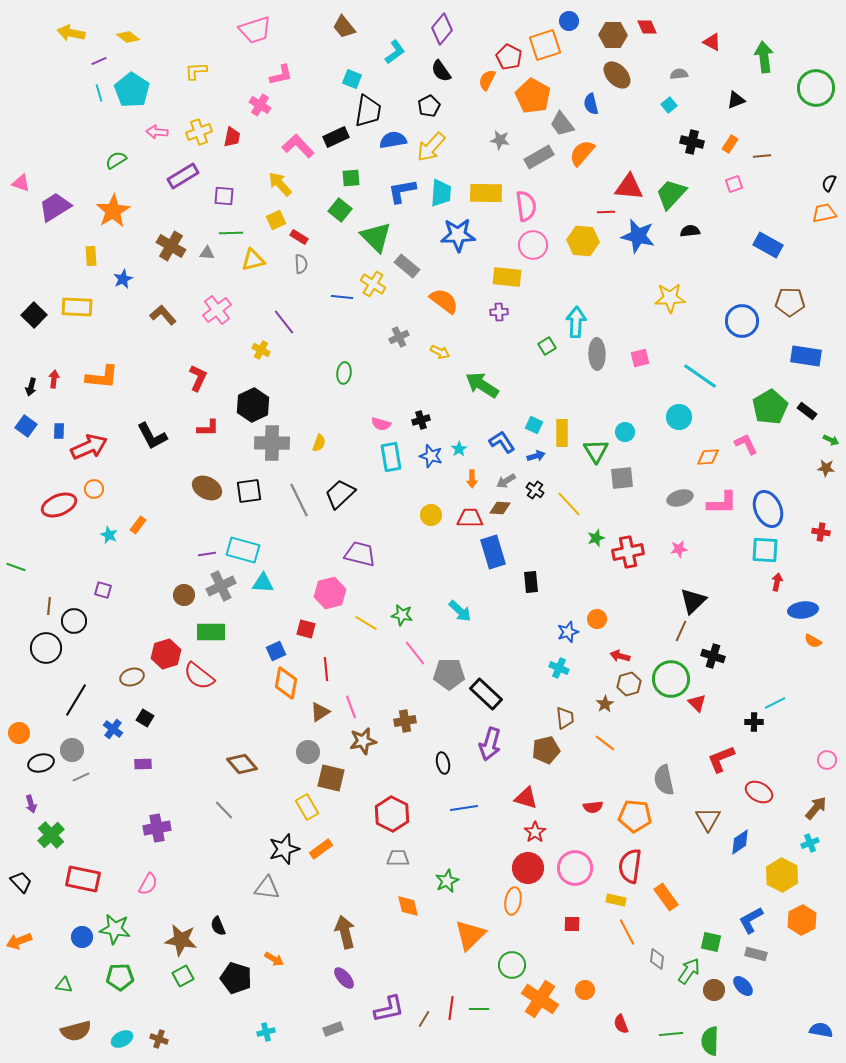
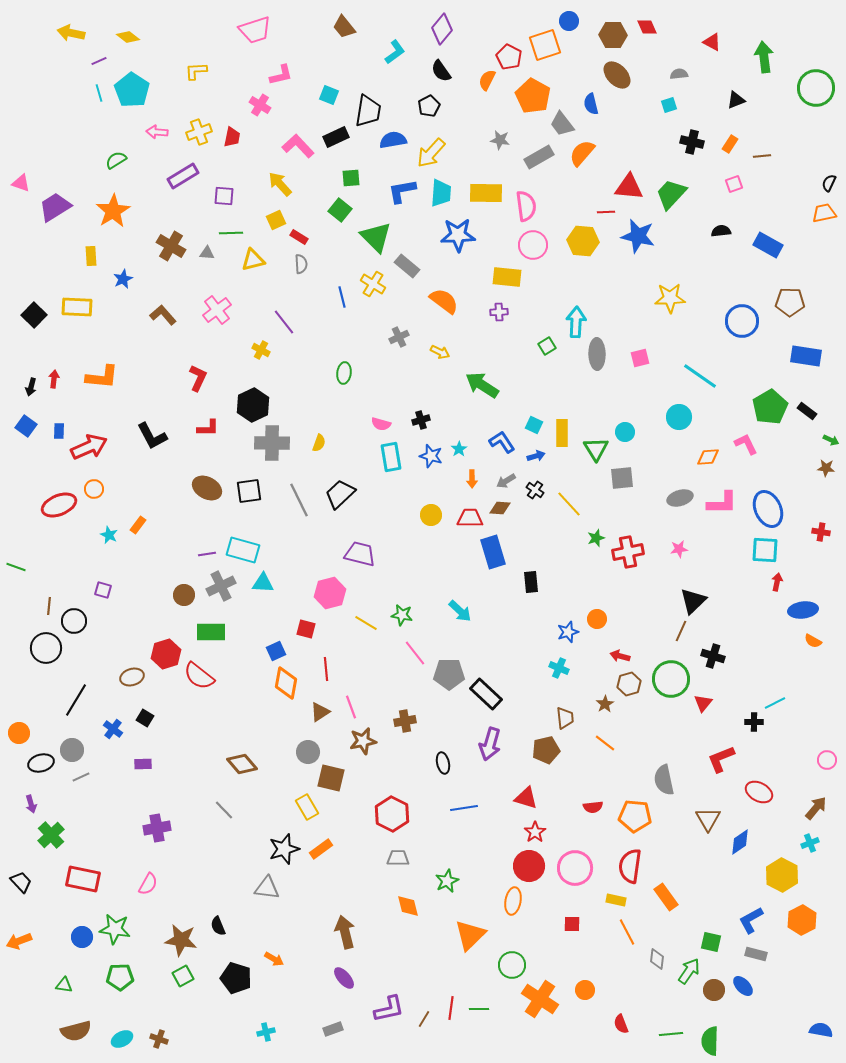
cyan square at (352, 79): moved 23 px left, 16 px down
cyan square at (669, 105): rotated 21 degrees clockwise
yellow arrow at (431, 147): moved 6 px down
black semicircle at (690, 231): moved 31 px right
blue line at (342, 297): rotated 70 degrees clockwise
green triangle at (596, 451): moved 2 px up
red triangle at (697, 703): moved 6 px right; rotated 24 degrees clockwise
red circle at (528, 868): moved 1 px right, 2 px up
